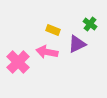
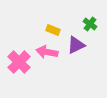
purple triangle: moved 1 px left, 1 px down
pink cross: moved 1 px right
